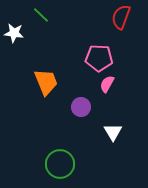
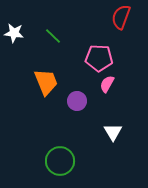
green line: moved 12 px right, 21 px down
purple circle: moved 4 px left, 6 px up
green circle: moved 3 px up
